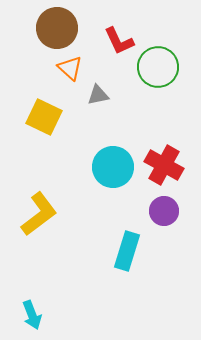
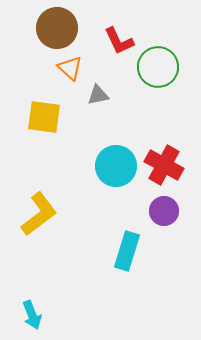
yellow square: rotated 18 degrees counterclockwise
cyan circle: moved 3 px right, 1 px up
